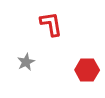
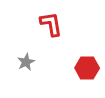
red hexagon: moved 2 px up
